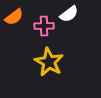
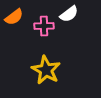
yellow star: moved 3 px left, 8 px down
